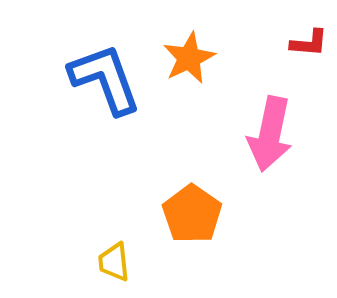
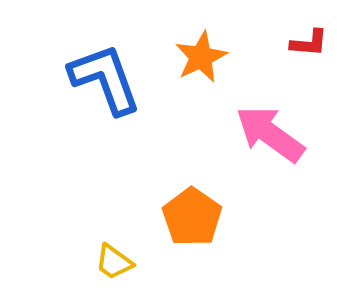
orange star: moved 12 px right, 1 px up
pink arrow: rotated 114 degrees clockwise
orange pentagon: moved 3 px down
yellow trapezoid: rotated 48 degrees counterclockwise
